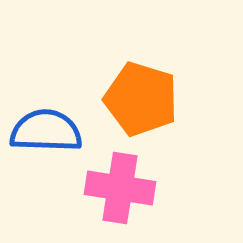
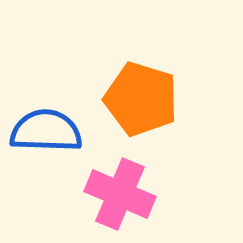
pink cross: moved 6 px down; rotated 14 degrees clockwise
